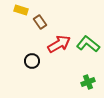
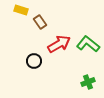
black circle: moved 2 px right
